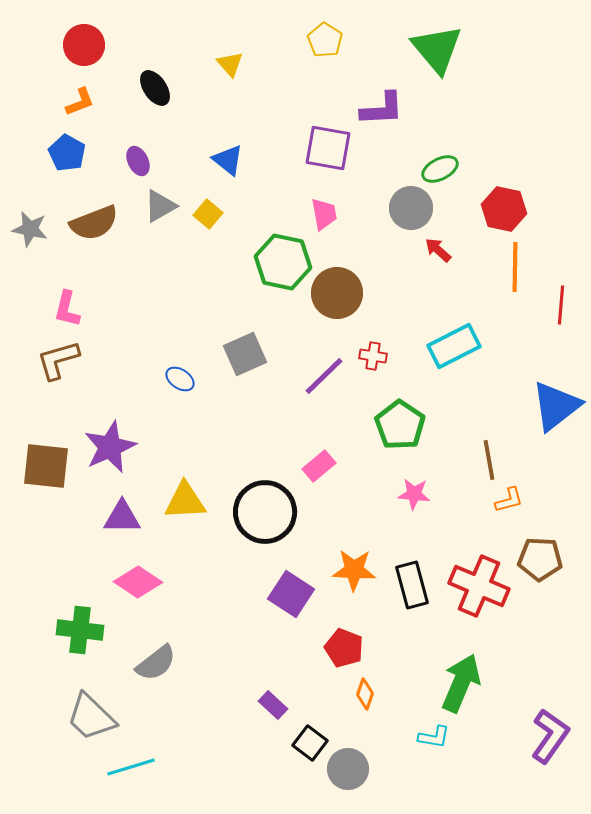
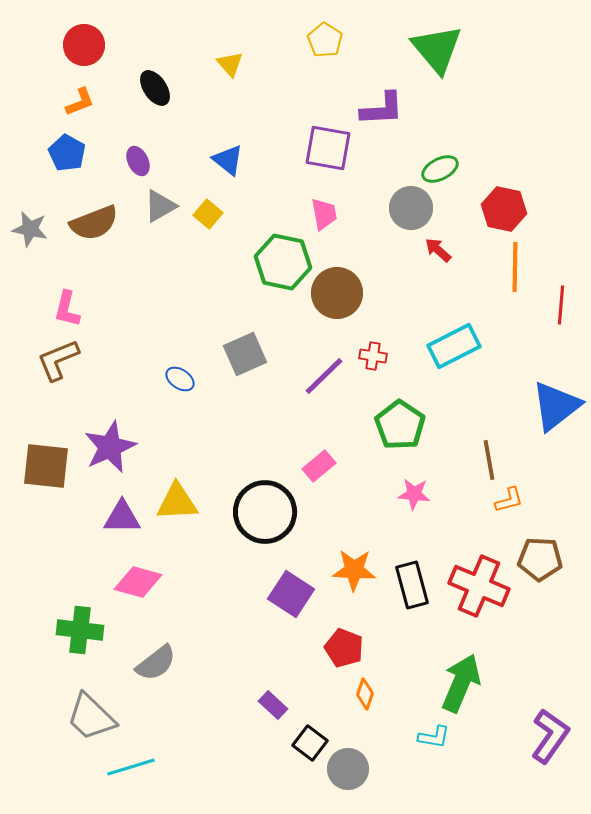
brown L-shape at (58, 360): rotated 6 degrees counterclockwise
yellow triangle at (185, 501): moved 8 px left, 1 px down
pink diamond at (138, 582): rotated 18 degrees counterclockwise
